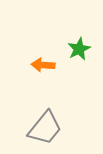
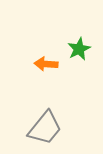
orange arrow: moved 3 px right, 1 px up
